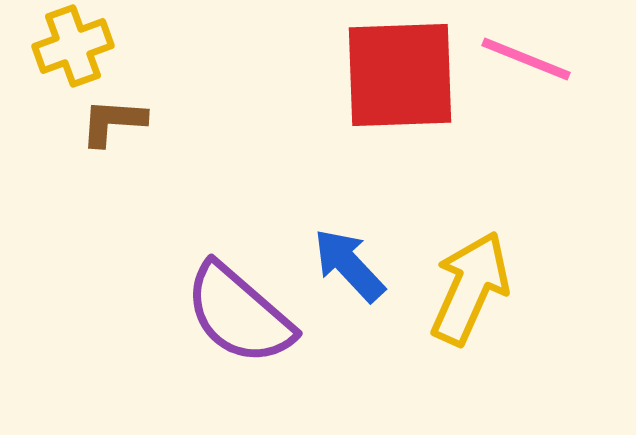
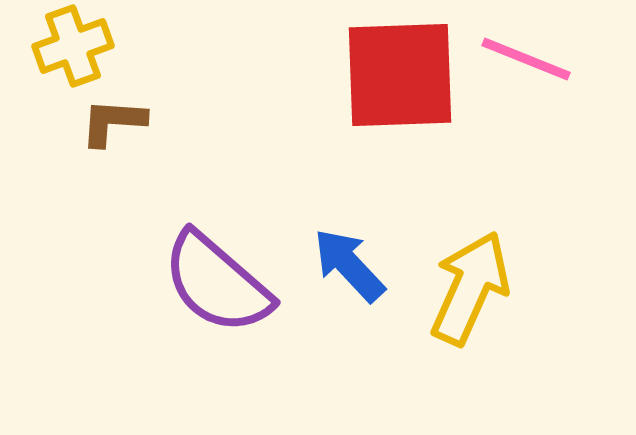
purple semicircle: moved 22 px left, 31 px up
